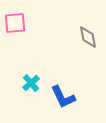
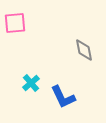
gray diamond: moved 4 px left, 13 px down
